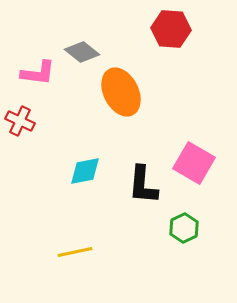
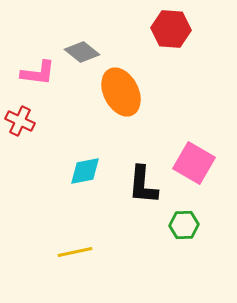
green hexagon: moved 3 px up; rotated 24 degrees clockwise
